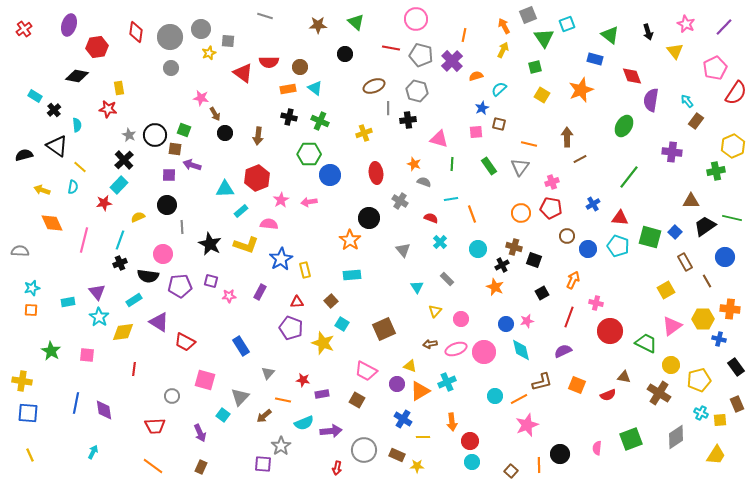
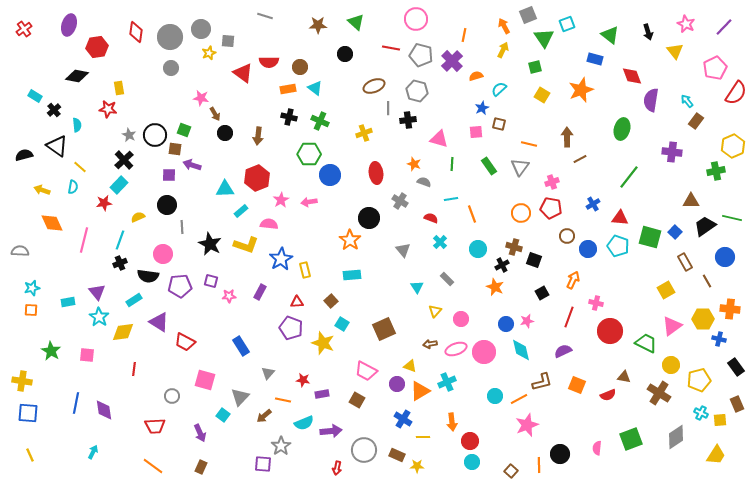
green ellipse at (624, 126): moved 2 px left, 3 px down; rotated 15 degrees counterclockwise
